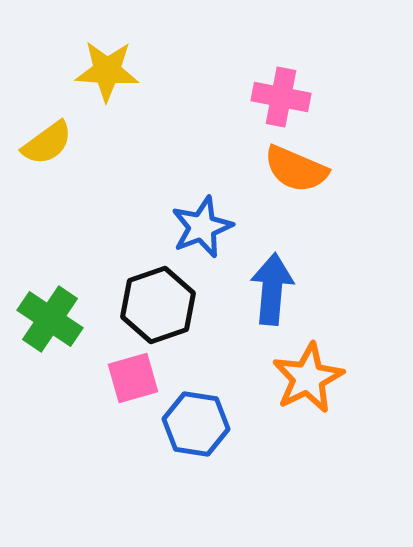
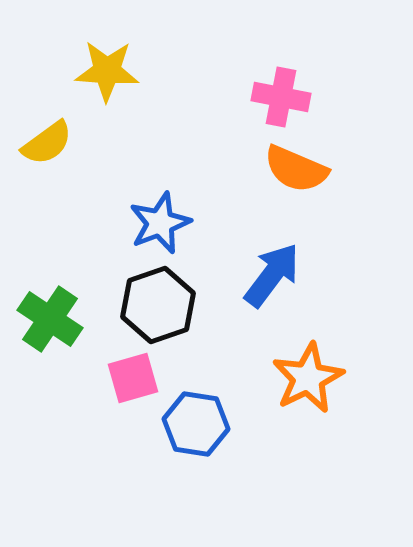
blue star: moved 42 px left, 4 px up
blue arrow: moved 14 px up; rotated 32 degrees clockwise
